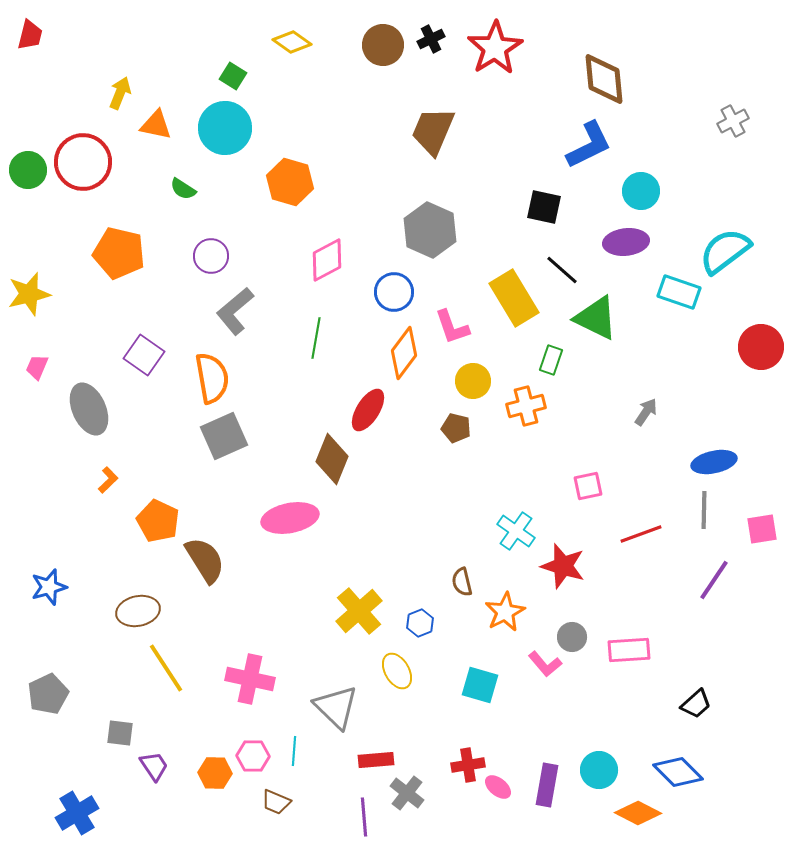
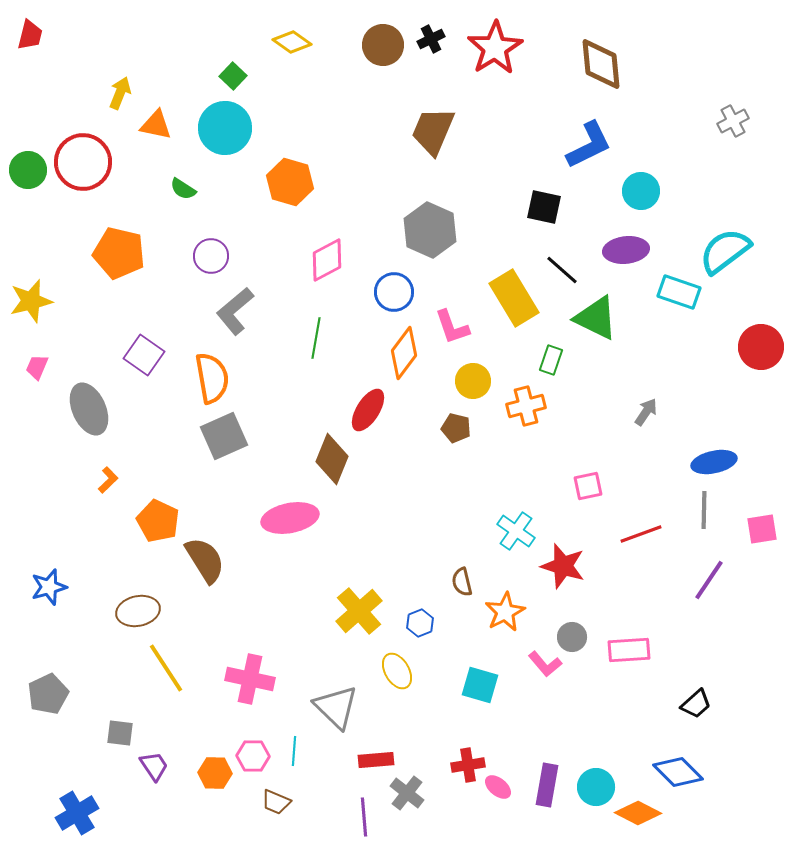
green square at (233, 76): rotated 12 degrees clockwise
brown diamond at (604, 79): moved 3 px left, 15 px up
purple ellipse at (626, 242): moved 8 px down
yellow star at (29, 294): moved 2 px right, 7 px down
purple line at (714, 580): moved 5 px left
cyan circle at (599, 770): moved 3 px left, 17 px down
